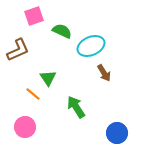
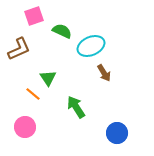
brown L-shape: moved 1 px right, 1 px up
